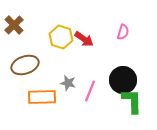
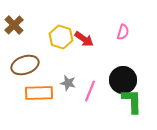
orange rectangle: moved 3 px left, 4 px up
